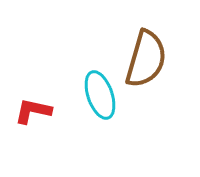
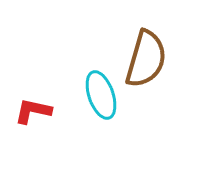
cyan ellipse: moved 1 px right
